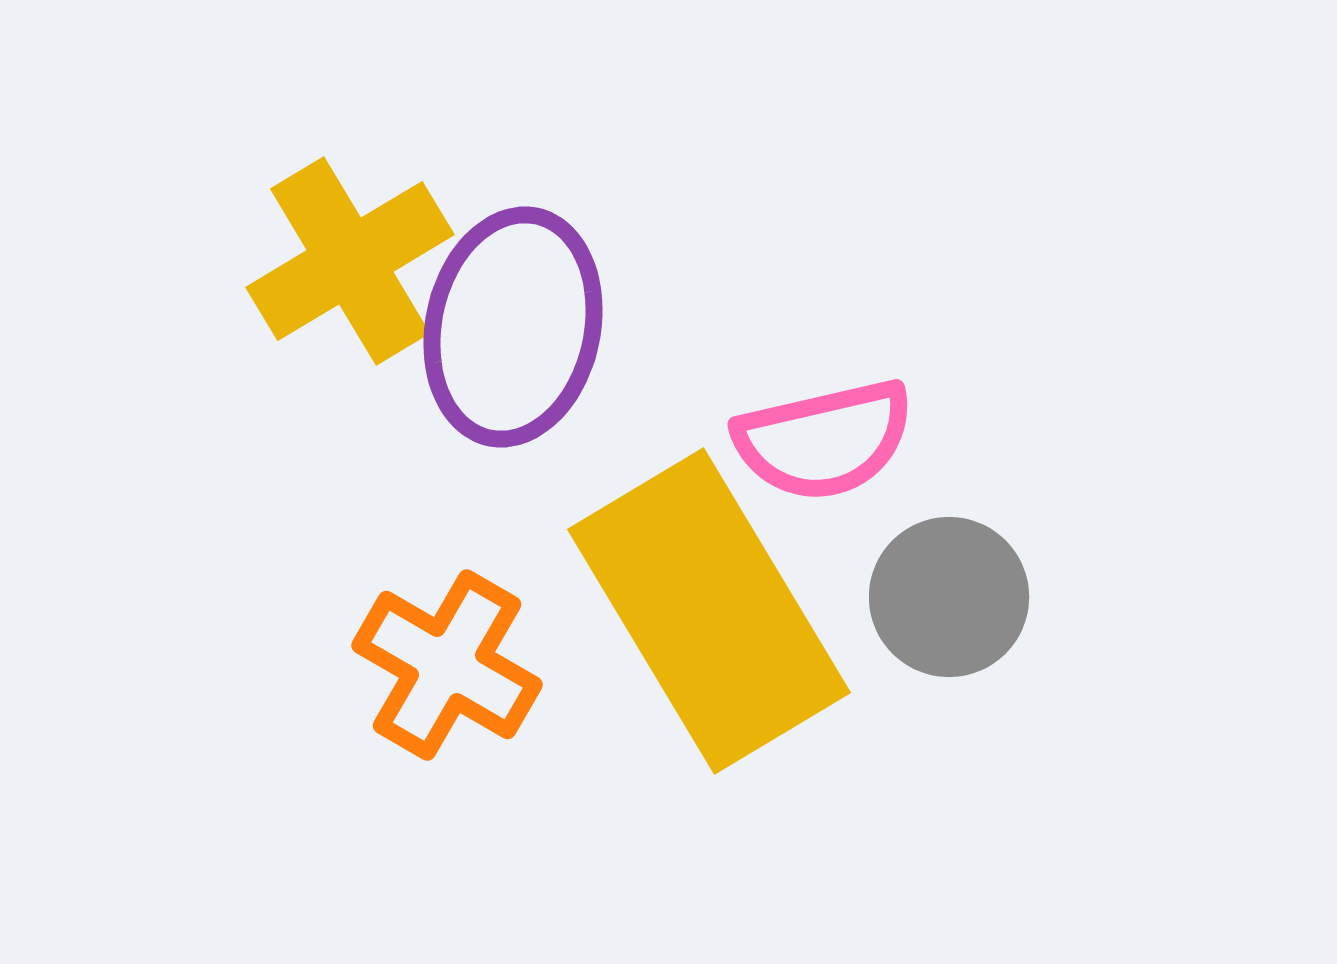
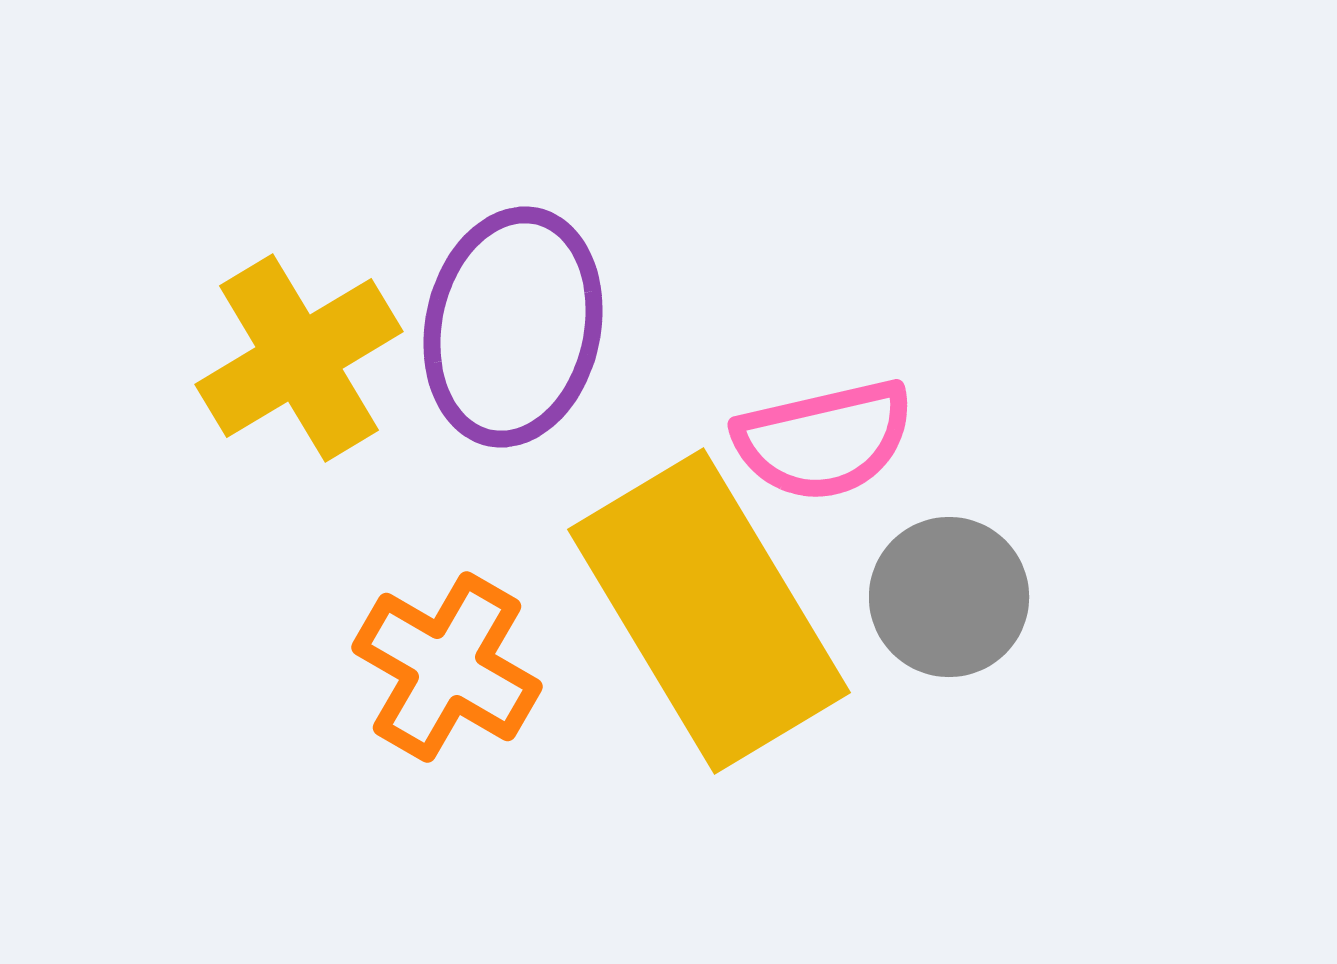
yellow cross: moved 51 px left, 97 px down
orange cross: moved 2 px down
